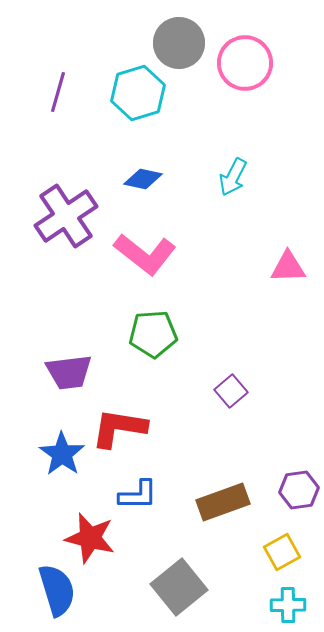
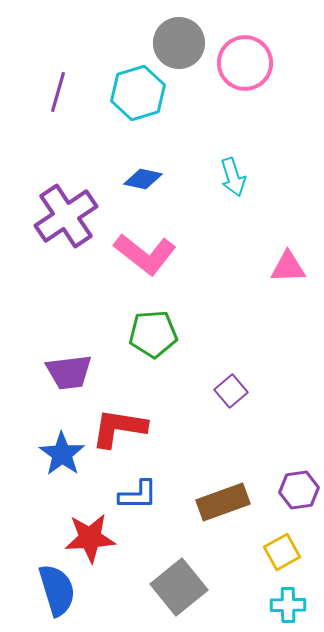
cyan arrow: rotated 45 degrees counterclockwise
red star: rotated 18 degrees counterclockwise
